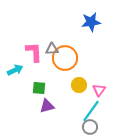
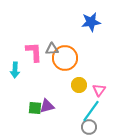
cyan arrow: rotated 119 degrees clockwise
green square: moved 4 px left, 20 px down
gray circle: moved 1 px left
